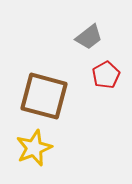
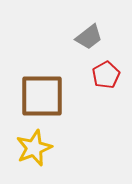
brown square: moved 2 px left; rotated 15 degrees counterclockwise
